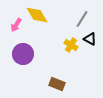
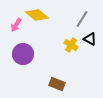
yellow diamond: rotated 20 degrees counterclockwise
